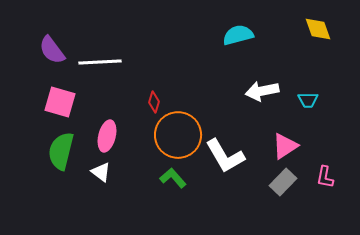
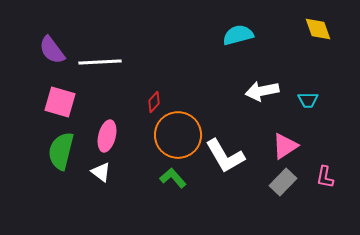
red diamond: rotated 25 degrees clockwise
